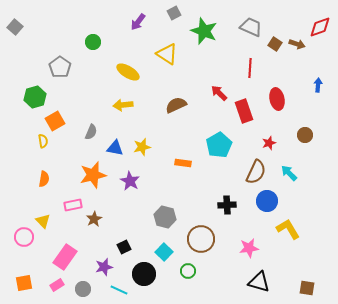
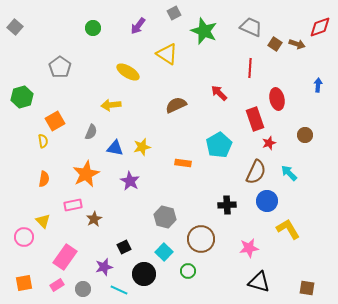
purple arrow at (138, 22): moved 4 px down
green circle at (93, 42): moved 14 px up
green hexagon at (35, 97): moved 13 px left
yellow arrow at (123, 105): moved 12 px left
red rectangle at (244, 111): moved 11 px right, 8 px down
orange star at (93, 175): moved 7 px left, 1 px up; rotated 12 degrees counterclockwise
